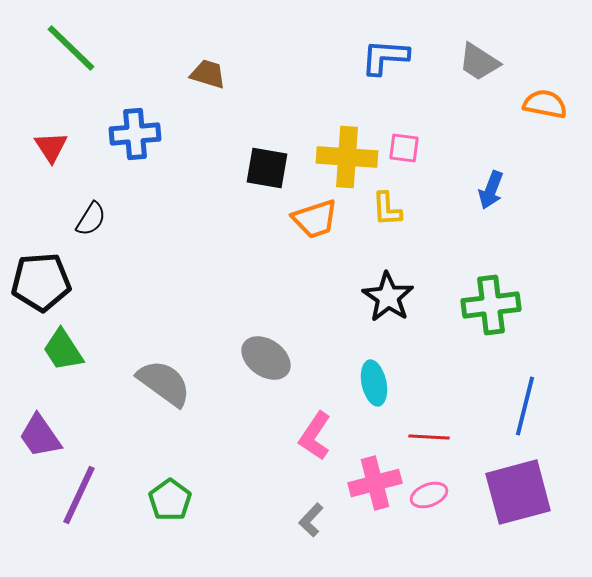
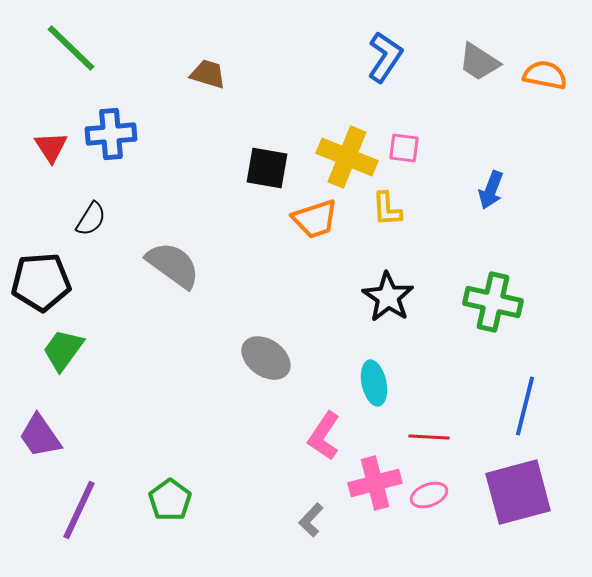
blue L-shape: rotated 120 degrees clockwise
orange semicircle: moved 29 px up
blue cross: moved 24 px left
yellow cross: rotated 18 degrees clockwise
green cross: moved 2 px right, 3 px up; rotated 20 degrees clockwise
green trapezoid: rotated 69 degrees clockwise
gray semicircle: moved 9 px right, 118 px up
pink L-shape: moved 9 px right
purple line: moved 15 px down
